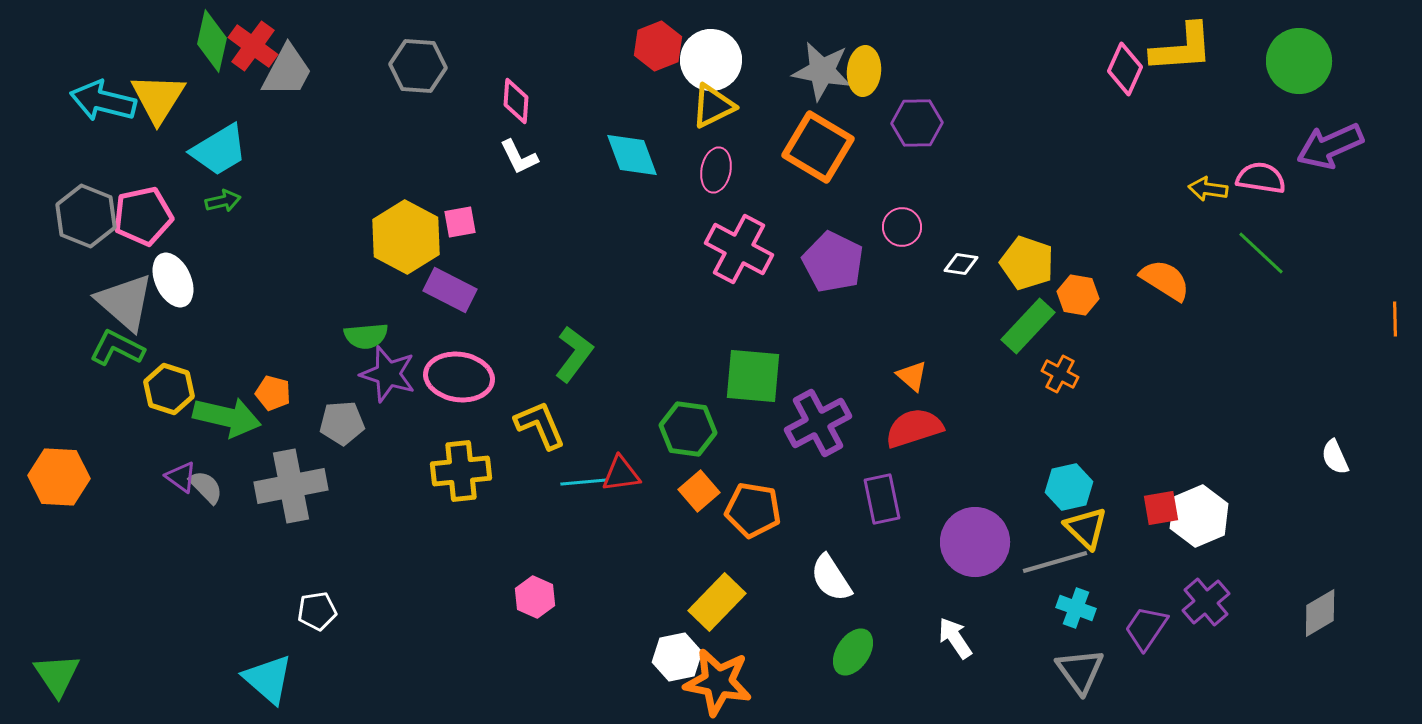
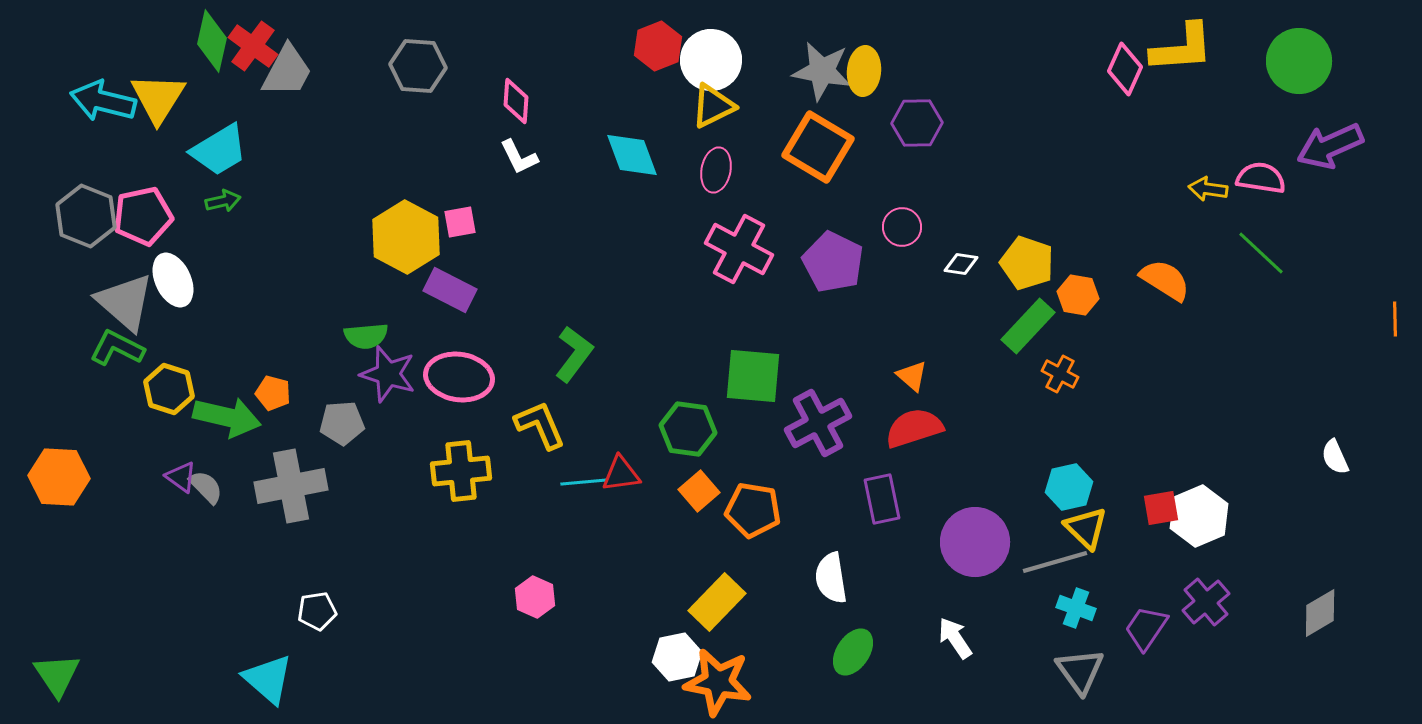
white semicircle at (831, 578): rotated 24 degrees clockwise
